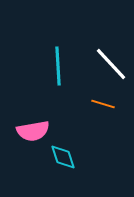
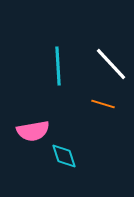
cyan diamond: moved 1 px right, 1 px up
